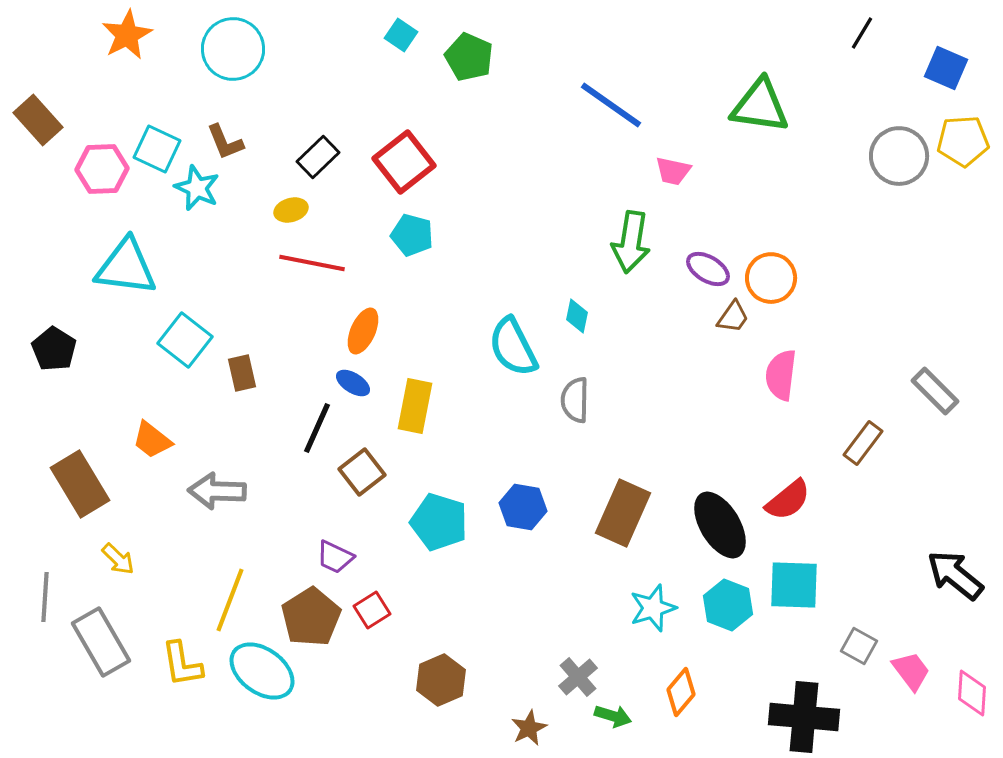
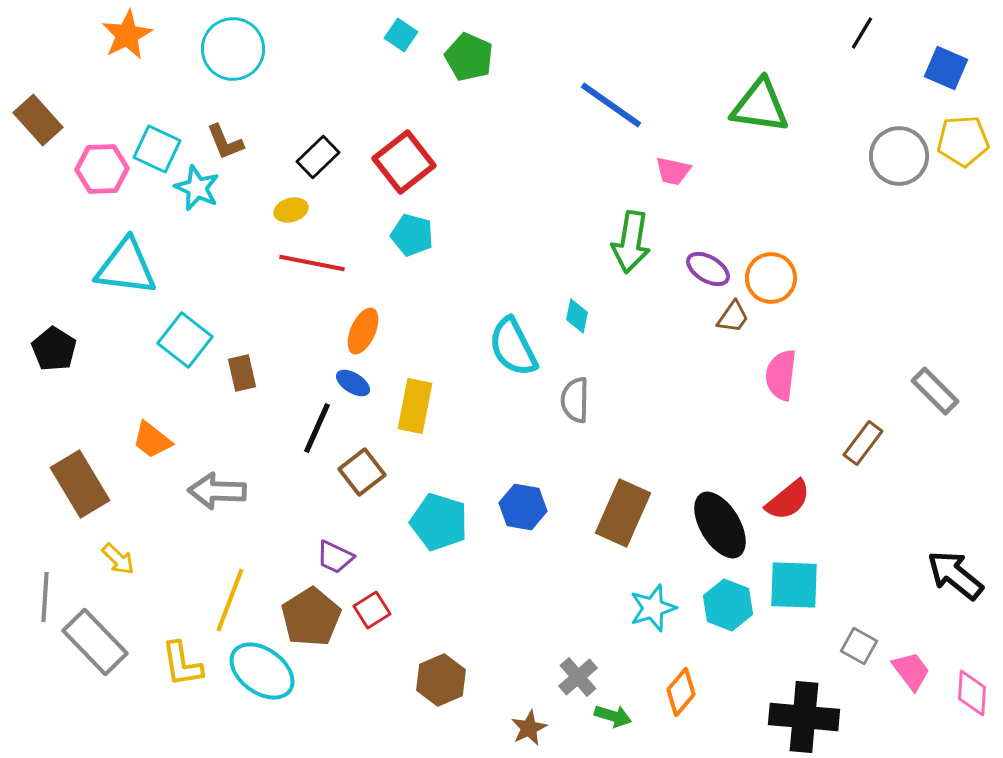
gray rectangle at (101, 642): moved 6 px left; rotated 14 degrees counterclockwise
